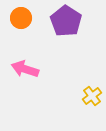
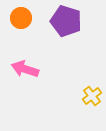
purple pentagon: rotated 16 degrees counterclockwise
